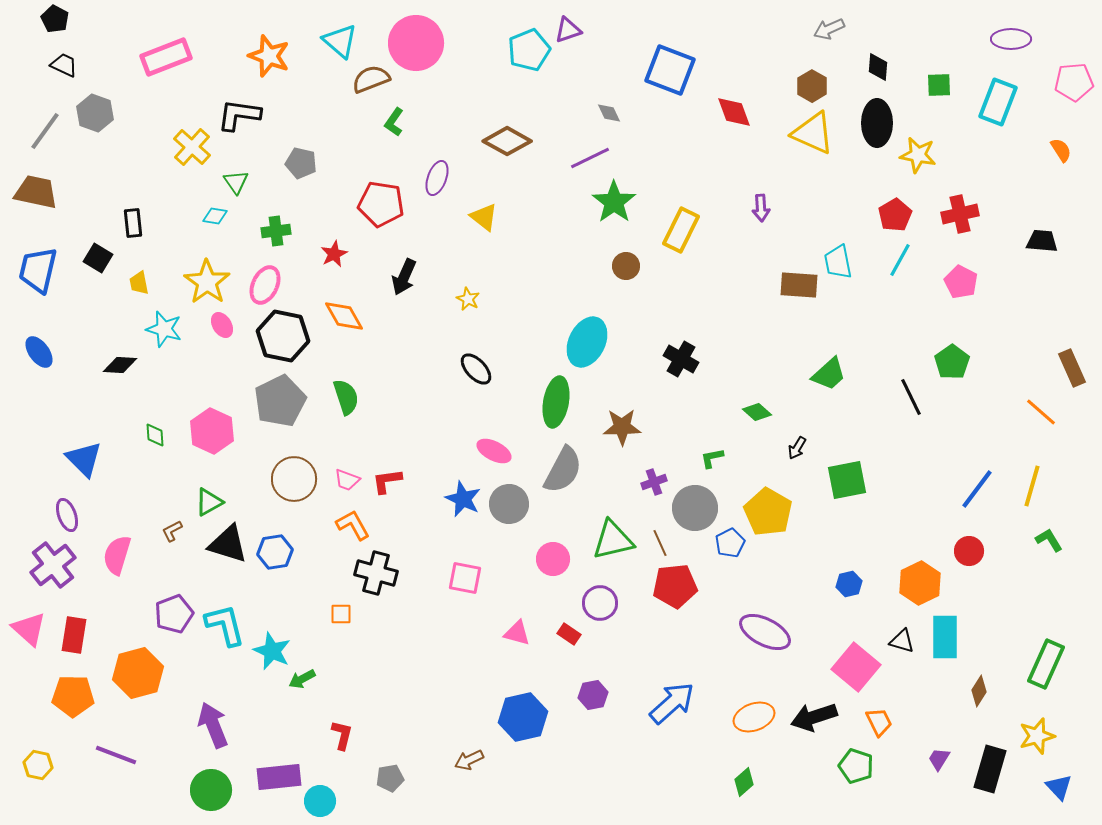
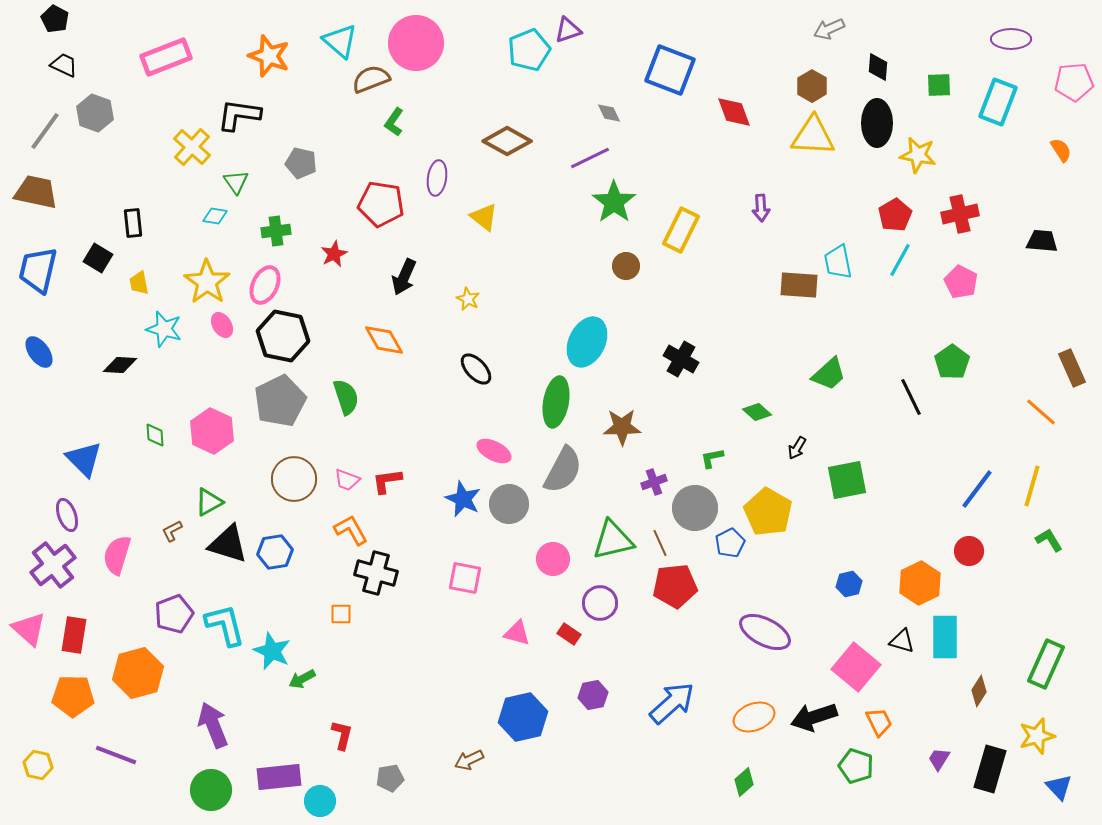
yellow triangle at (813, 133): moved 3 px down; rotated 21 degrees counterclockwise
purple ellipse at (437, 178): rotated 12 degrees counterclockwise
orange diamond at (344, 316): moved 40 px right, 24 px down
orange L-shape at (353, 525): moved 2 px left, 5 px down
